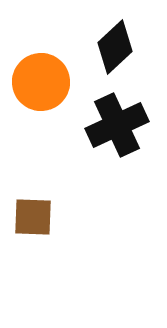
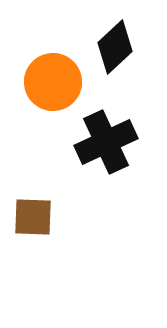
orange circle: moved 12 px right
black cross: moved 11 px left, 17 px down
